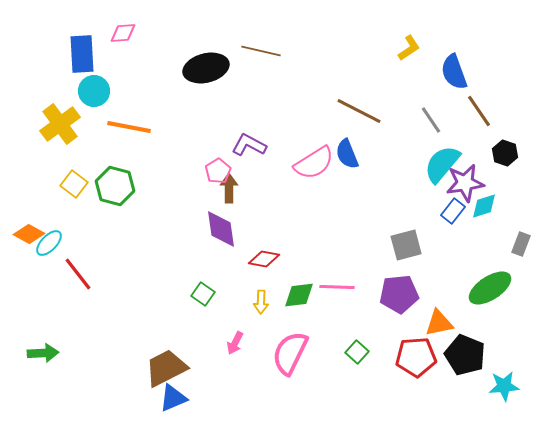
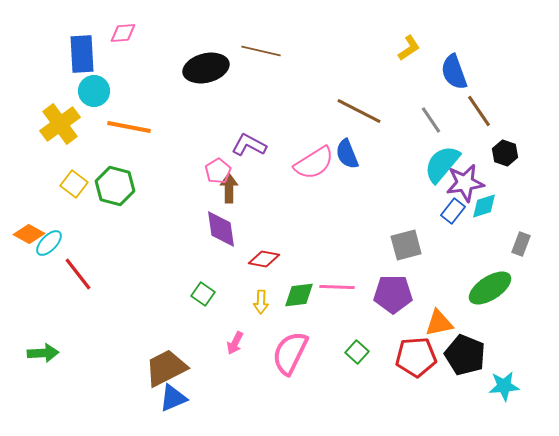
purple pentagon at (399, 294): moved 6 px left; rotated 6 degrees clockwise
